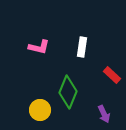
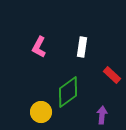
pink L-shape: rotated 105 degrees clockwise
green diamond: rotated 32 degrees clockwise
yellow circle: moved 1 px right, 2 px down
purple arrow: moved 2 px left, 1 px down; rotated 150 degrees counterclockwise
